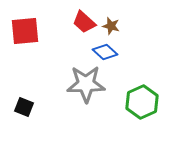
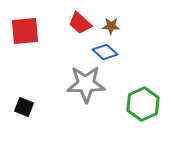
red trapezoid: moved 4 px left, 1 px down
brown star: rotated 12 degrees counterclockwise
green hexagon: moved 1 px right, 2 px down
